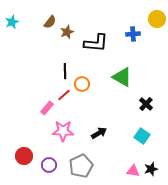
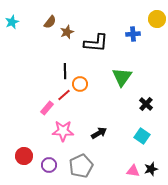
green triangle: rotated 35 degrees clockwise
orange circle: moved 2 px left
